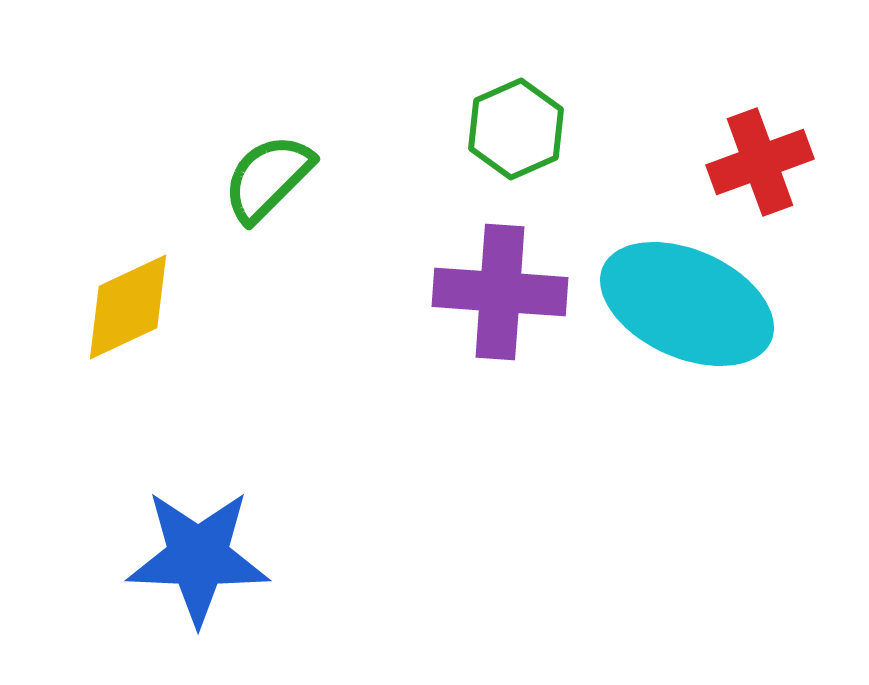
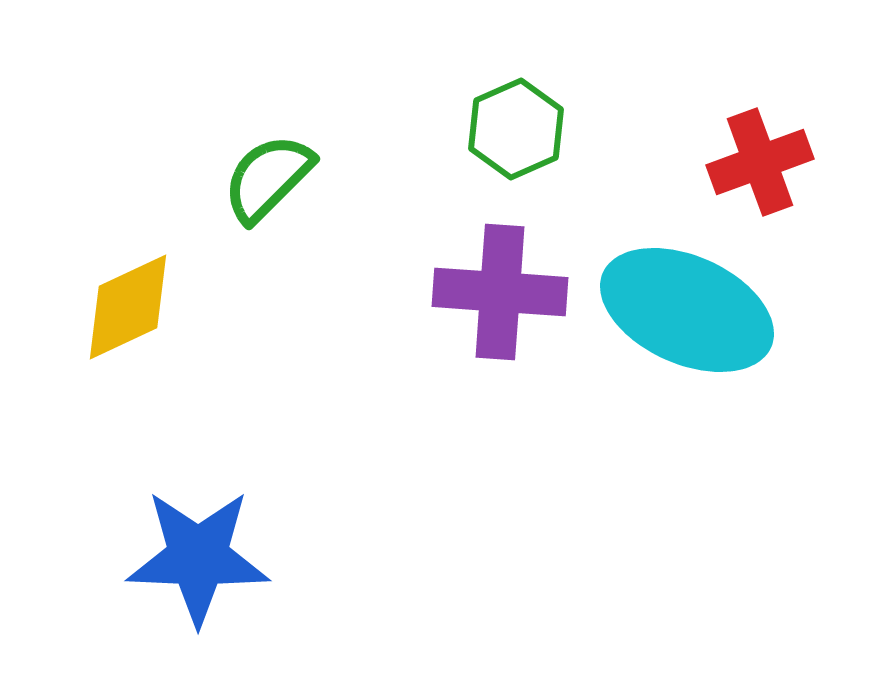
cyan ellipse: moved 6 px down
